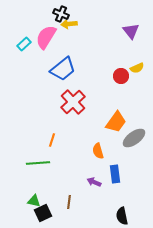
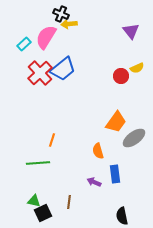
red cross: moved 33 px left, 29 px up
